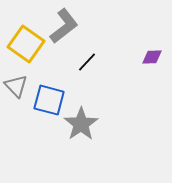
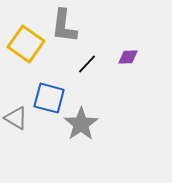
gray L-shape: rotated 135 degrees clockwise
purple diamond: moved 24 px left
black line: moved 2 px down
gray triangle: moved 32 px down; rotated 15 degrees counterclockwise
blue square: moved 2 px up
